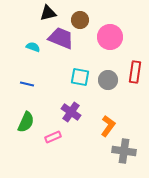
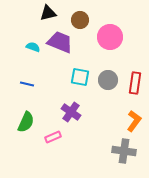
purple trapezoid: moved 1 px left, 4 px down
red rectangle: moved 11 px down
orange L-shape: moved 26 px right, 5 px up
